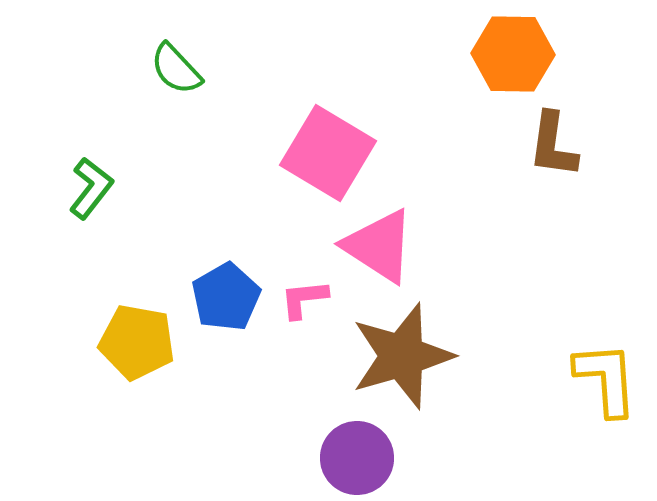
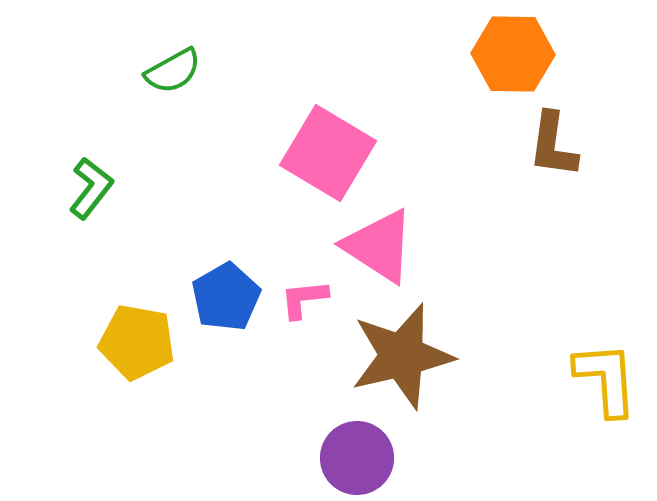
green semicircle: moved 3 px left, 2 px down; rotated 76 degrees counterclockwise
brown star: rotated 3 degrees clockwise
